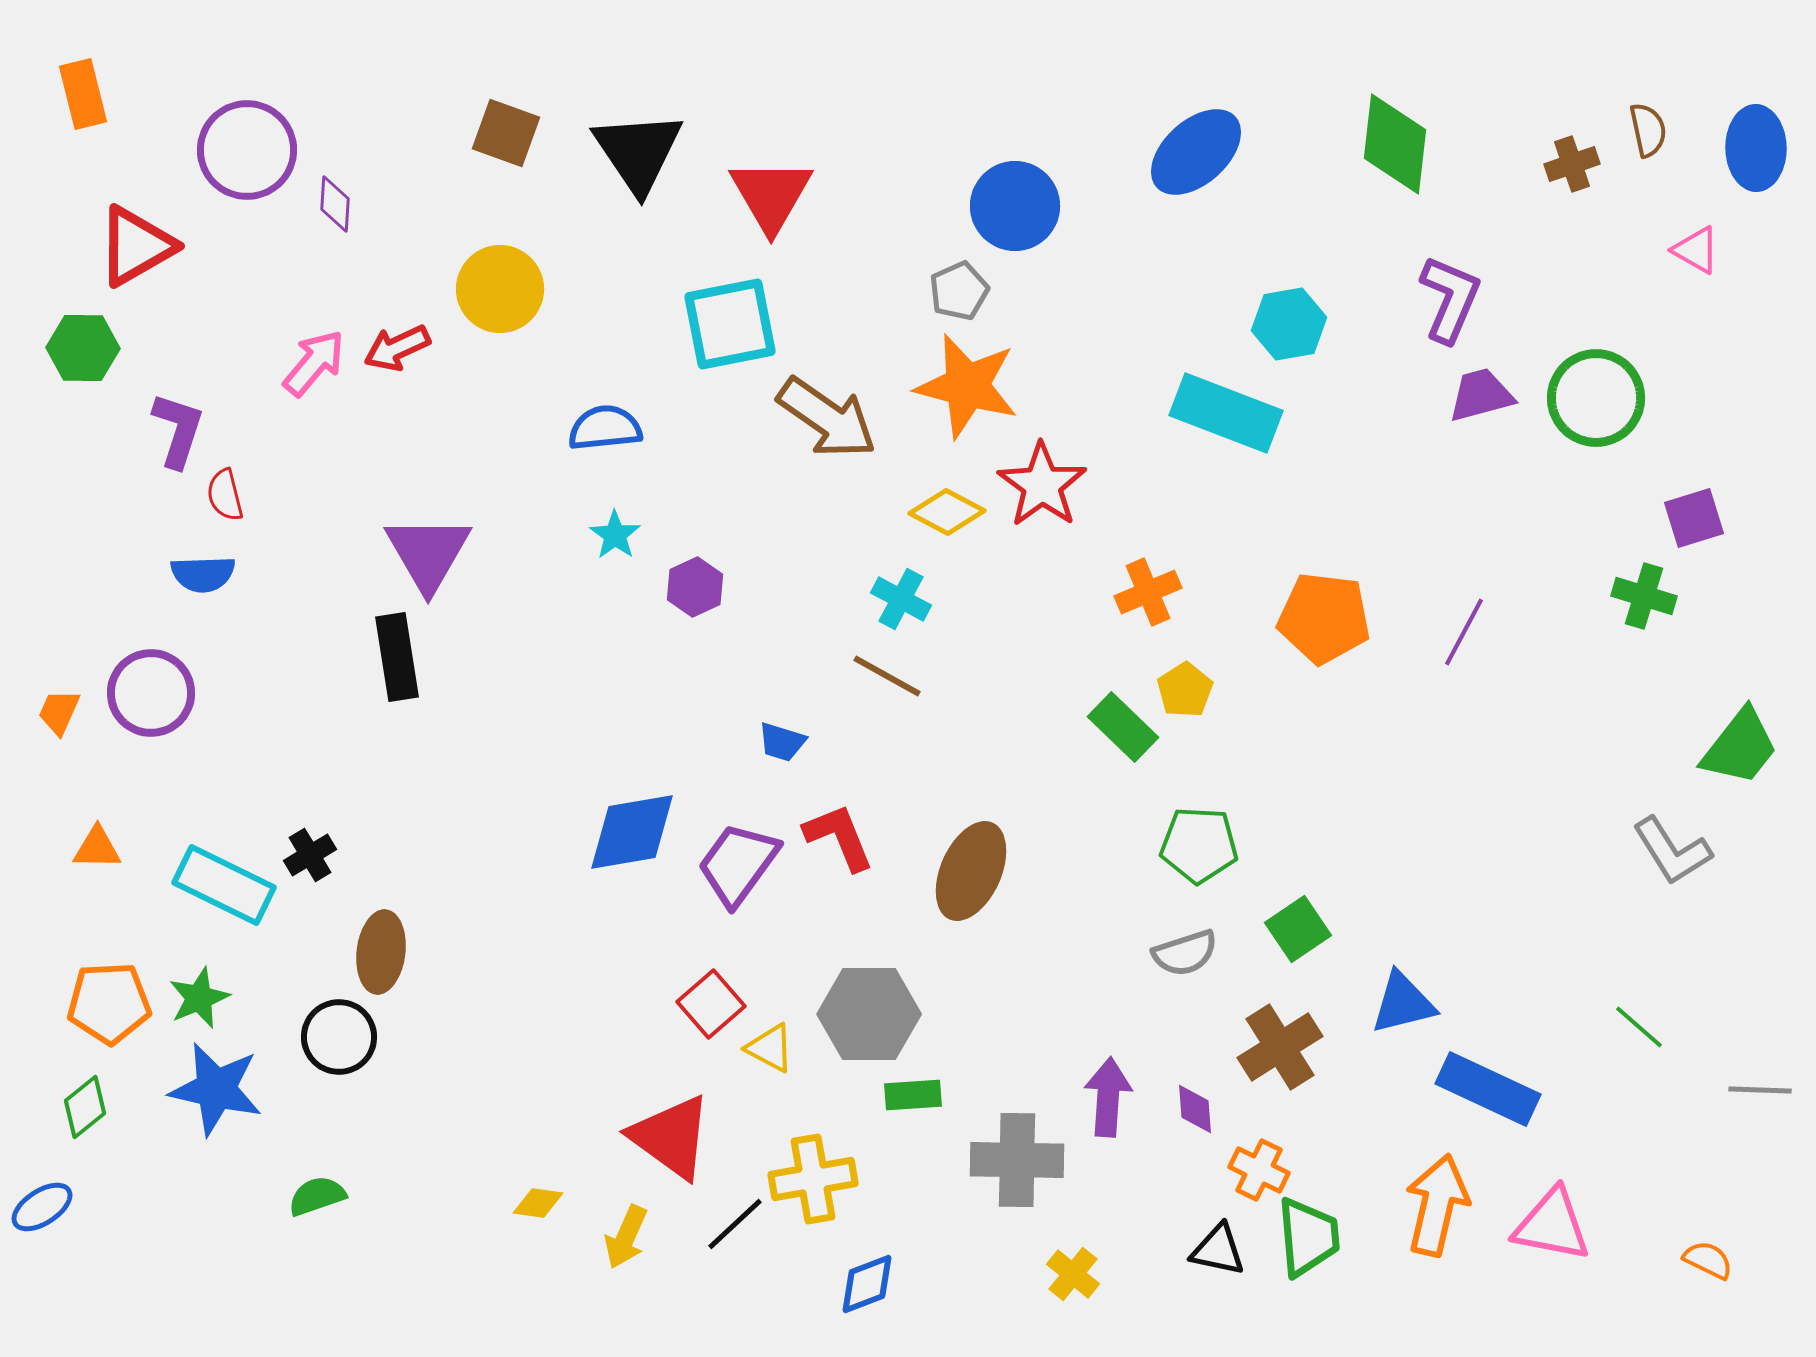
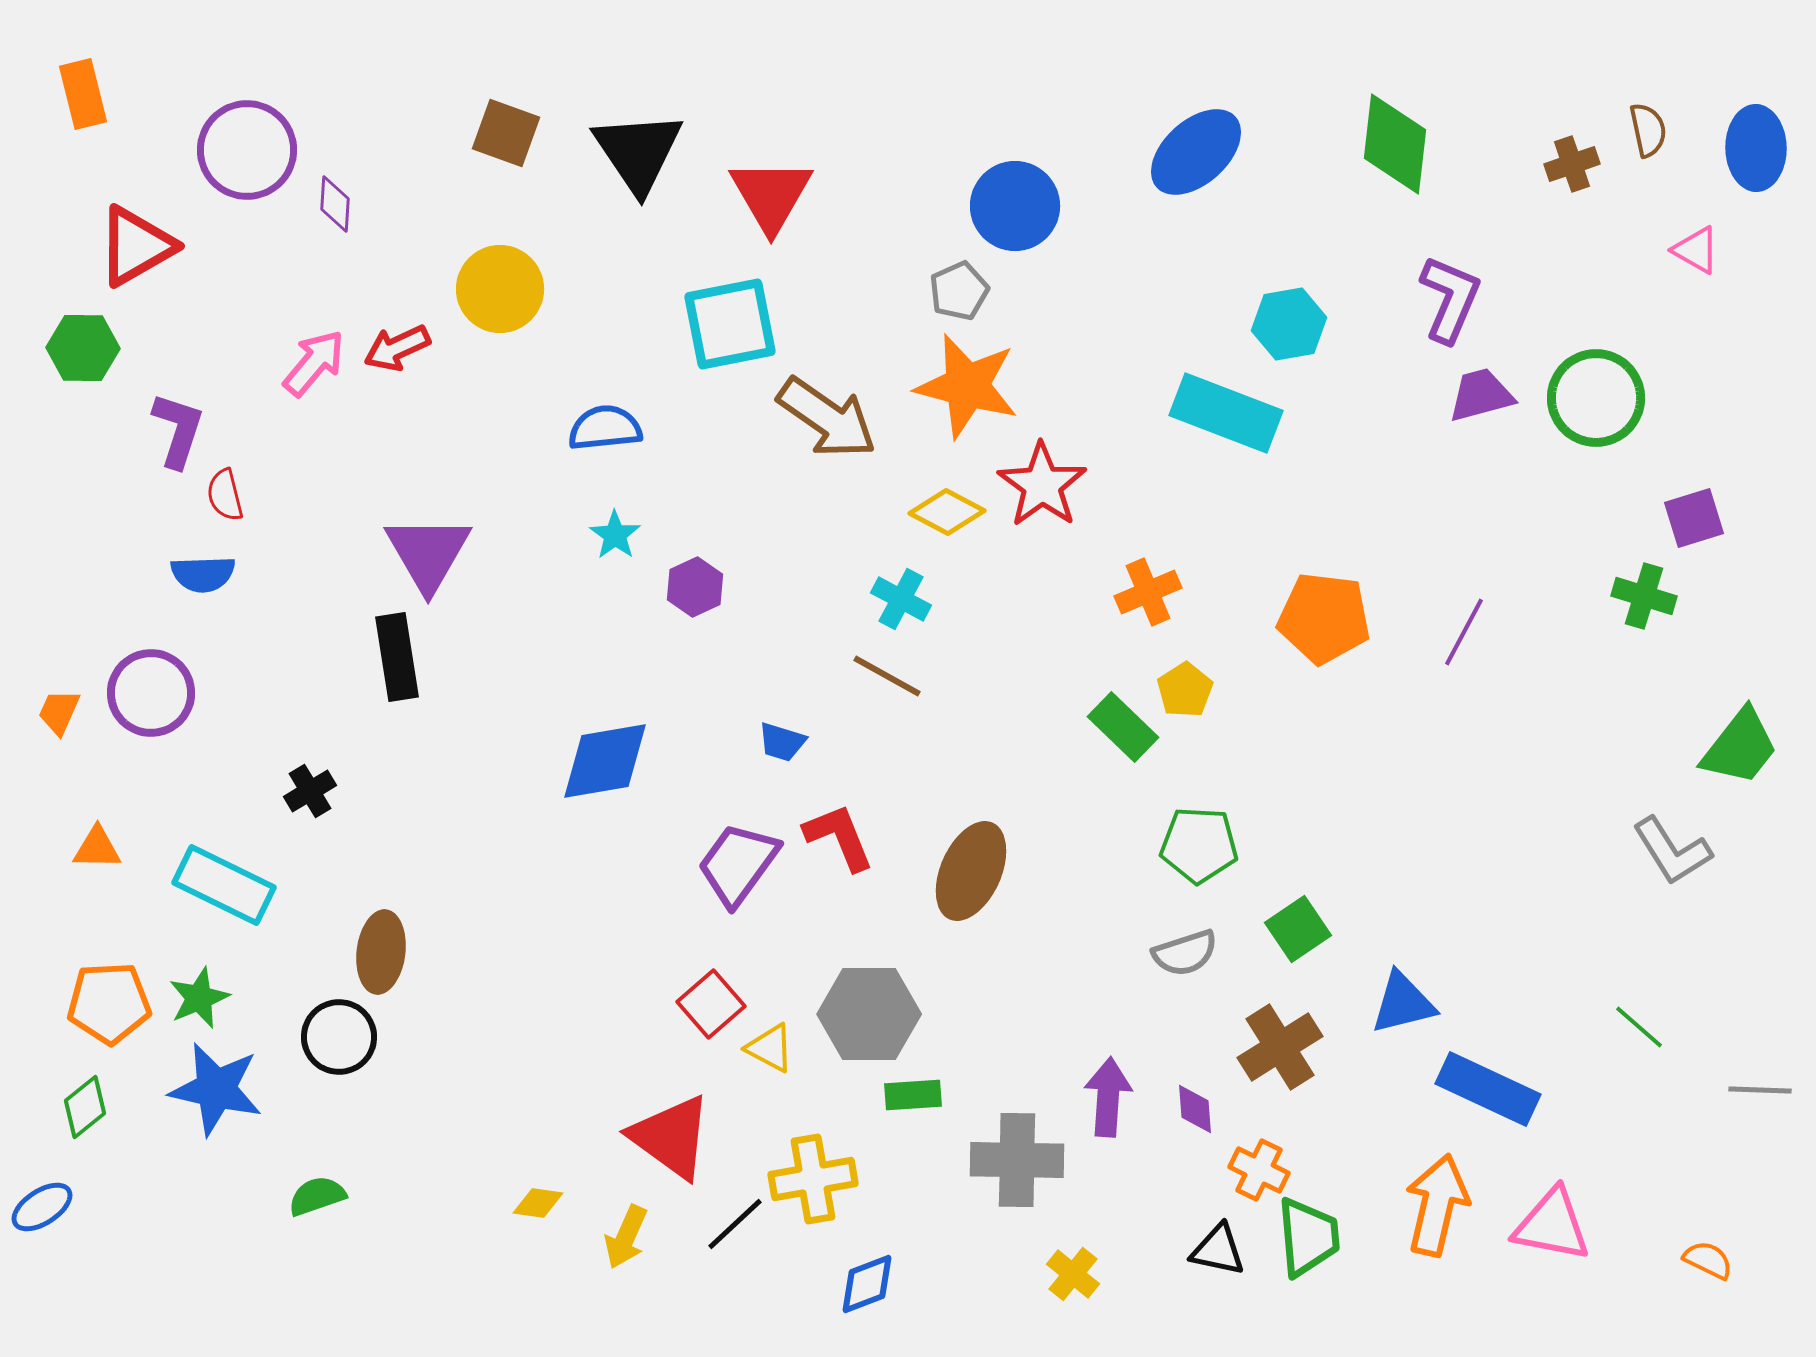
blue diamond at (632, 832): moved 27 px left, 71 px up
black cross at (310, 855): moved 64 px up
